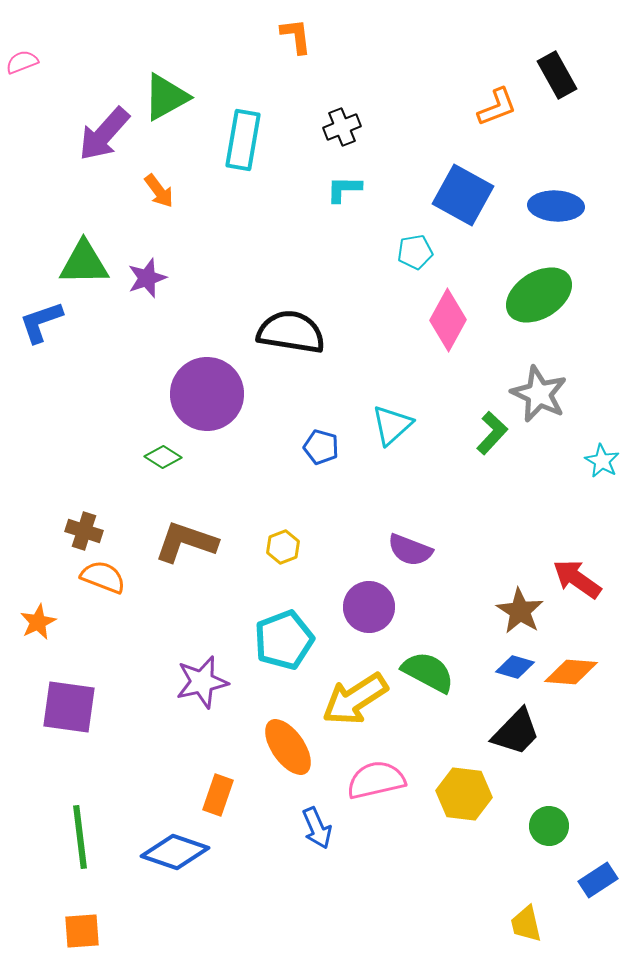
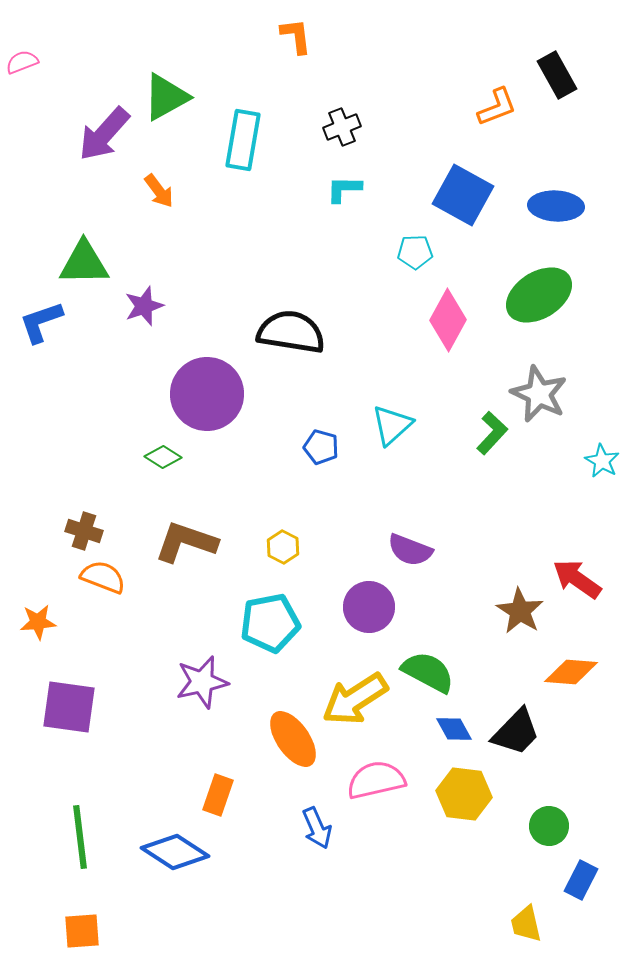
cyan pentagon at (415, 252): rotated 8 degrees clockwise
purple star at (147, 278): moved 3 px left, 28 px down
yellow hexagon at (283, 547): rotated 12 degrees counterclockwise
orange star at (38, 622): rotated 21 degrees clockwise
cyan pentagon at (284, 640): moved 14 px left, 17 px up; rotated 10 degrees clockwise
blue diamond at (515, 667): moved 61 px left, 62 px down; rotated 45 degrees clockwise
orange ellipse at (288, 747): moved 5 px right, 8 px up
blue diamond at (175, 852): rotated 14 degrees clockwise
blue rectangle at (598, 880): moved 17 px left; rotated 30 degrees counterclockwise
